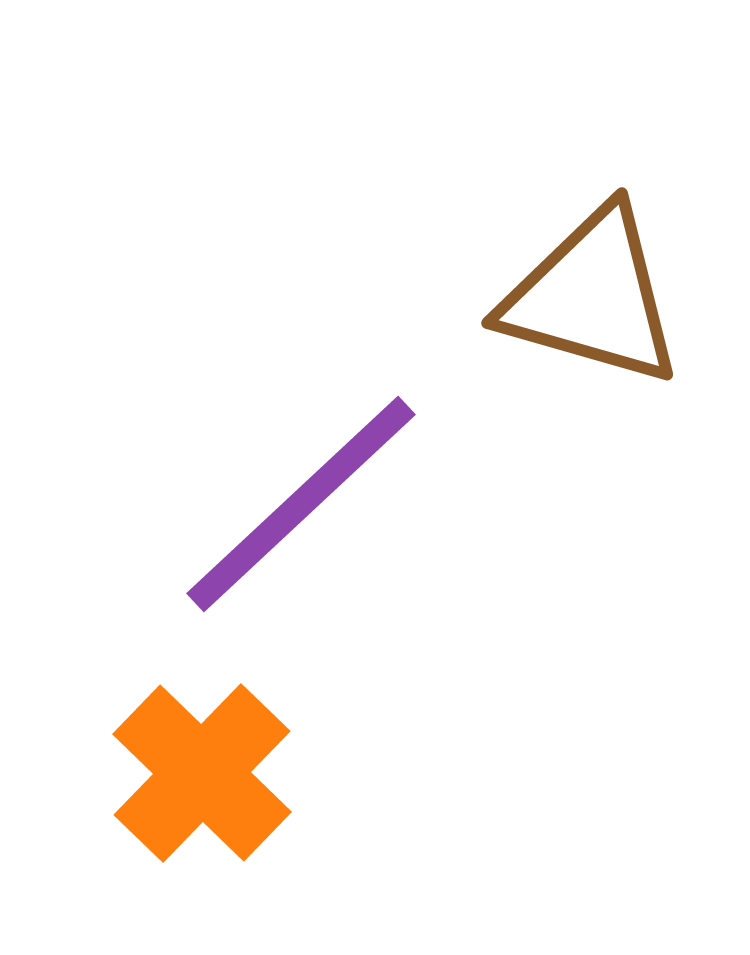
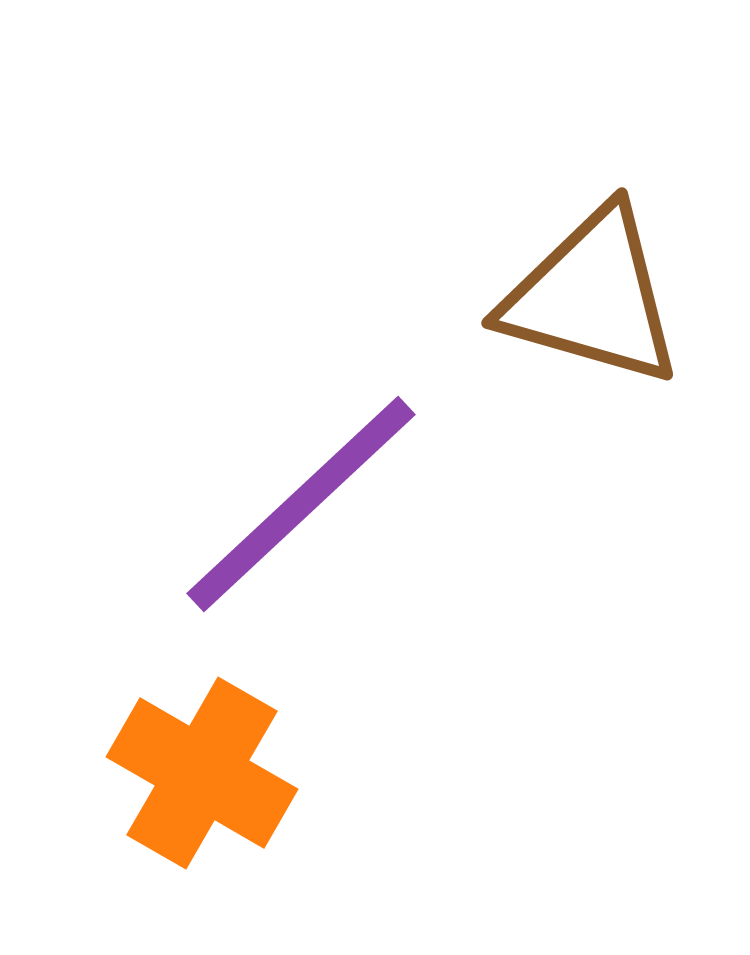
orange cross: rotated 14 degrees counterclockwise
